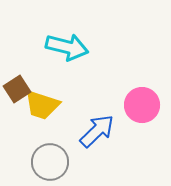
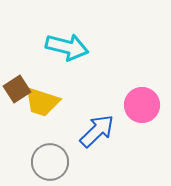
yellow trapezoid: moved 3 px up
